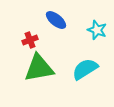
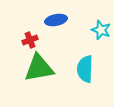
blue ellipse: rotated 50 degrees counterclockwise
cyan star: moved 4 px right
cyan semicircle: rotated 56 degrees counterclockwise
